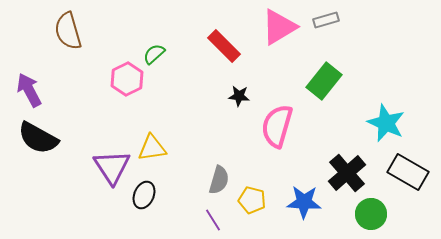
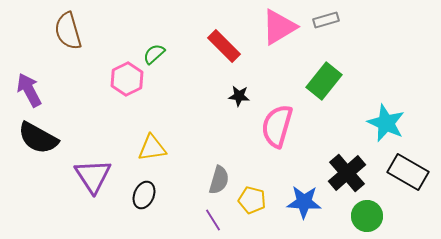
purple triangle: moved 19 px left, 9 px down
green circle: moved 4 px left, 2 px down
